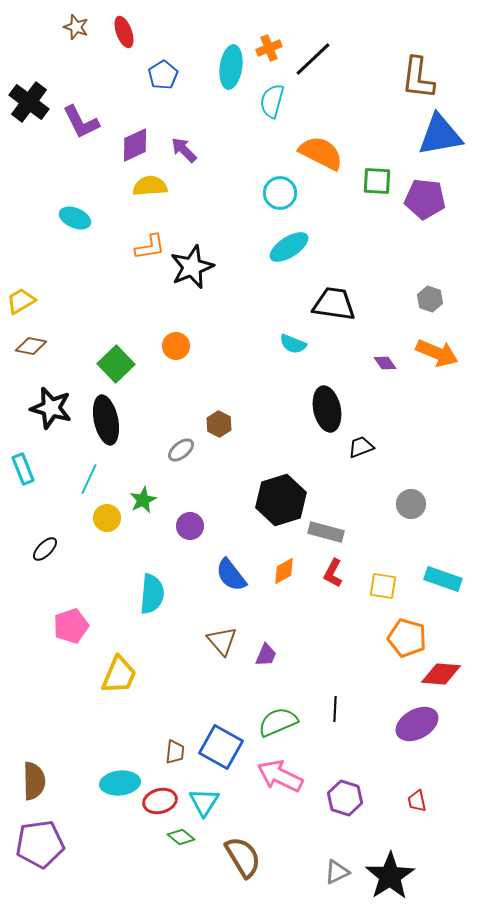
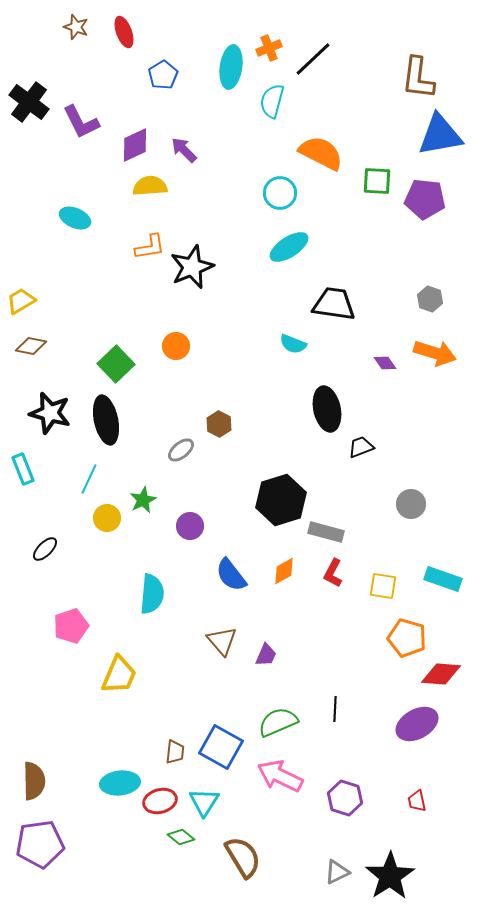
orange arrow at (437, 353): moved 2 px left; rotated 6 degrees counterclockwise
black star at (51, 408): moved 1 px left, 5 px down
